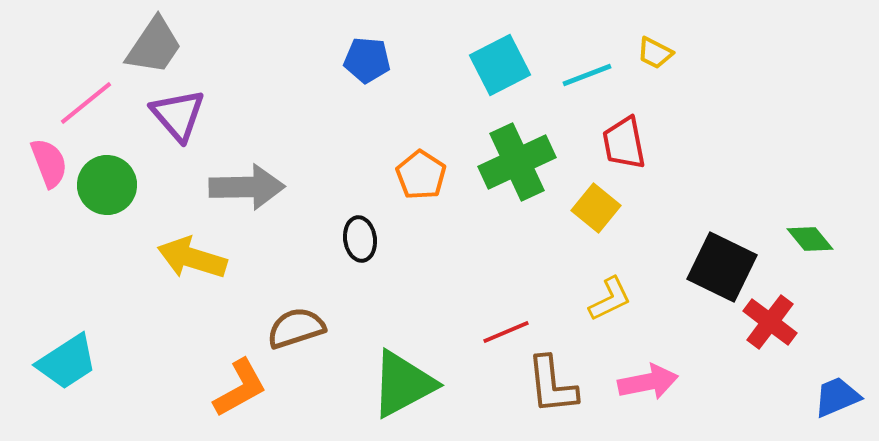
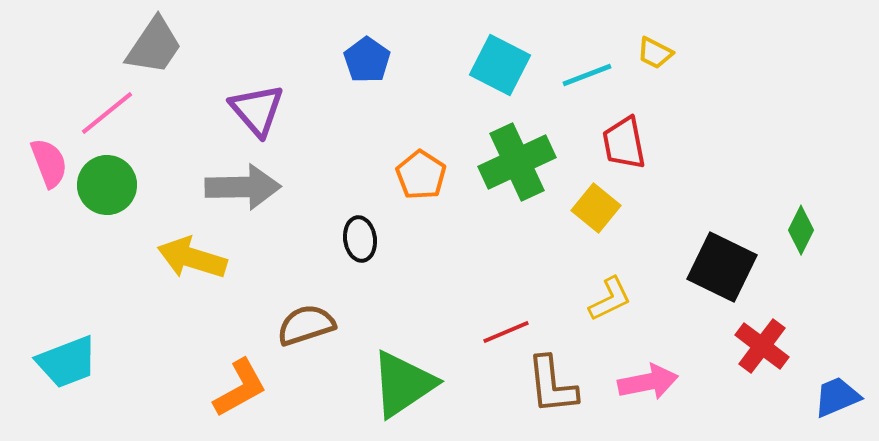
blue pentagon: rotated 30 degrees clockwise
cyan square: rotated 36 degrees counterclockwise
pink line: moved 21 px right, 10 px down
purple triangle: moved 79 px right, 5 px up
gray arrow: moved 4 px left
green diamond: moved 9 px left, 9 px up; rotated 66 degrees clockwise
red cross: moved 8 px left, 24 px down
brown semicircle: moved 10 px right, 3 px up
cyan trapezoid: rotated 12 degrees clockwise
green triangle: rotated 6 degrees counterclockwise
